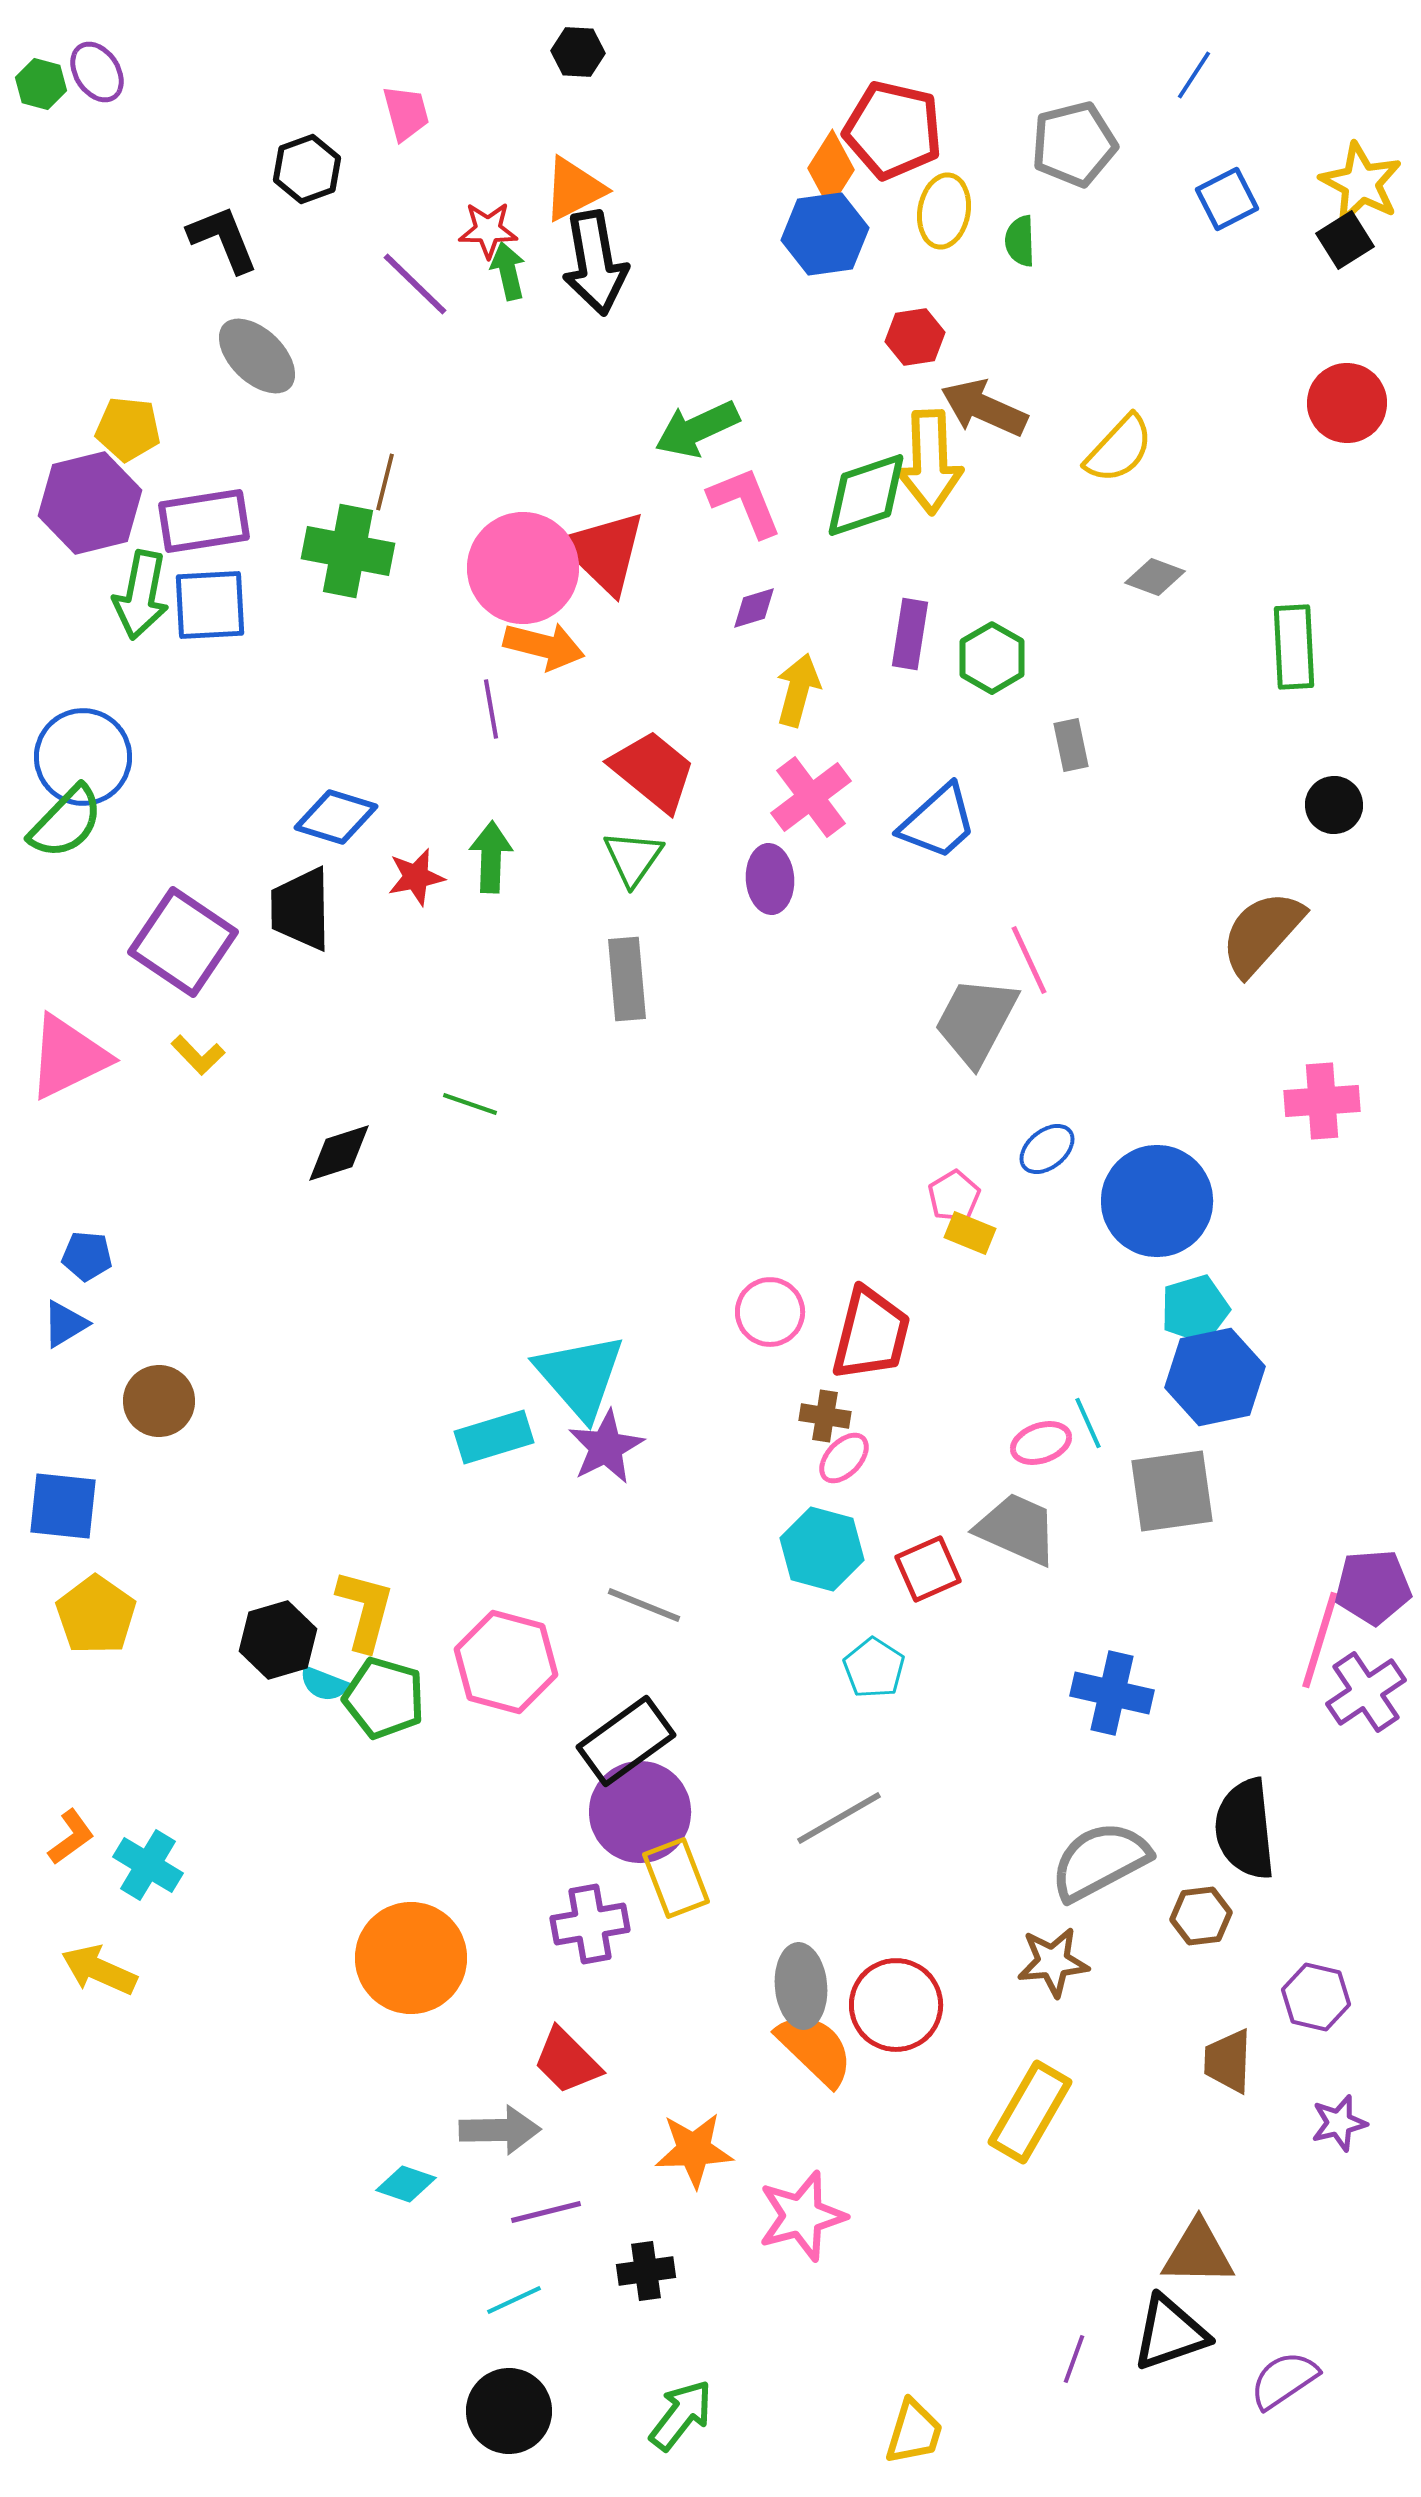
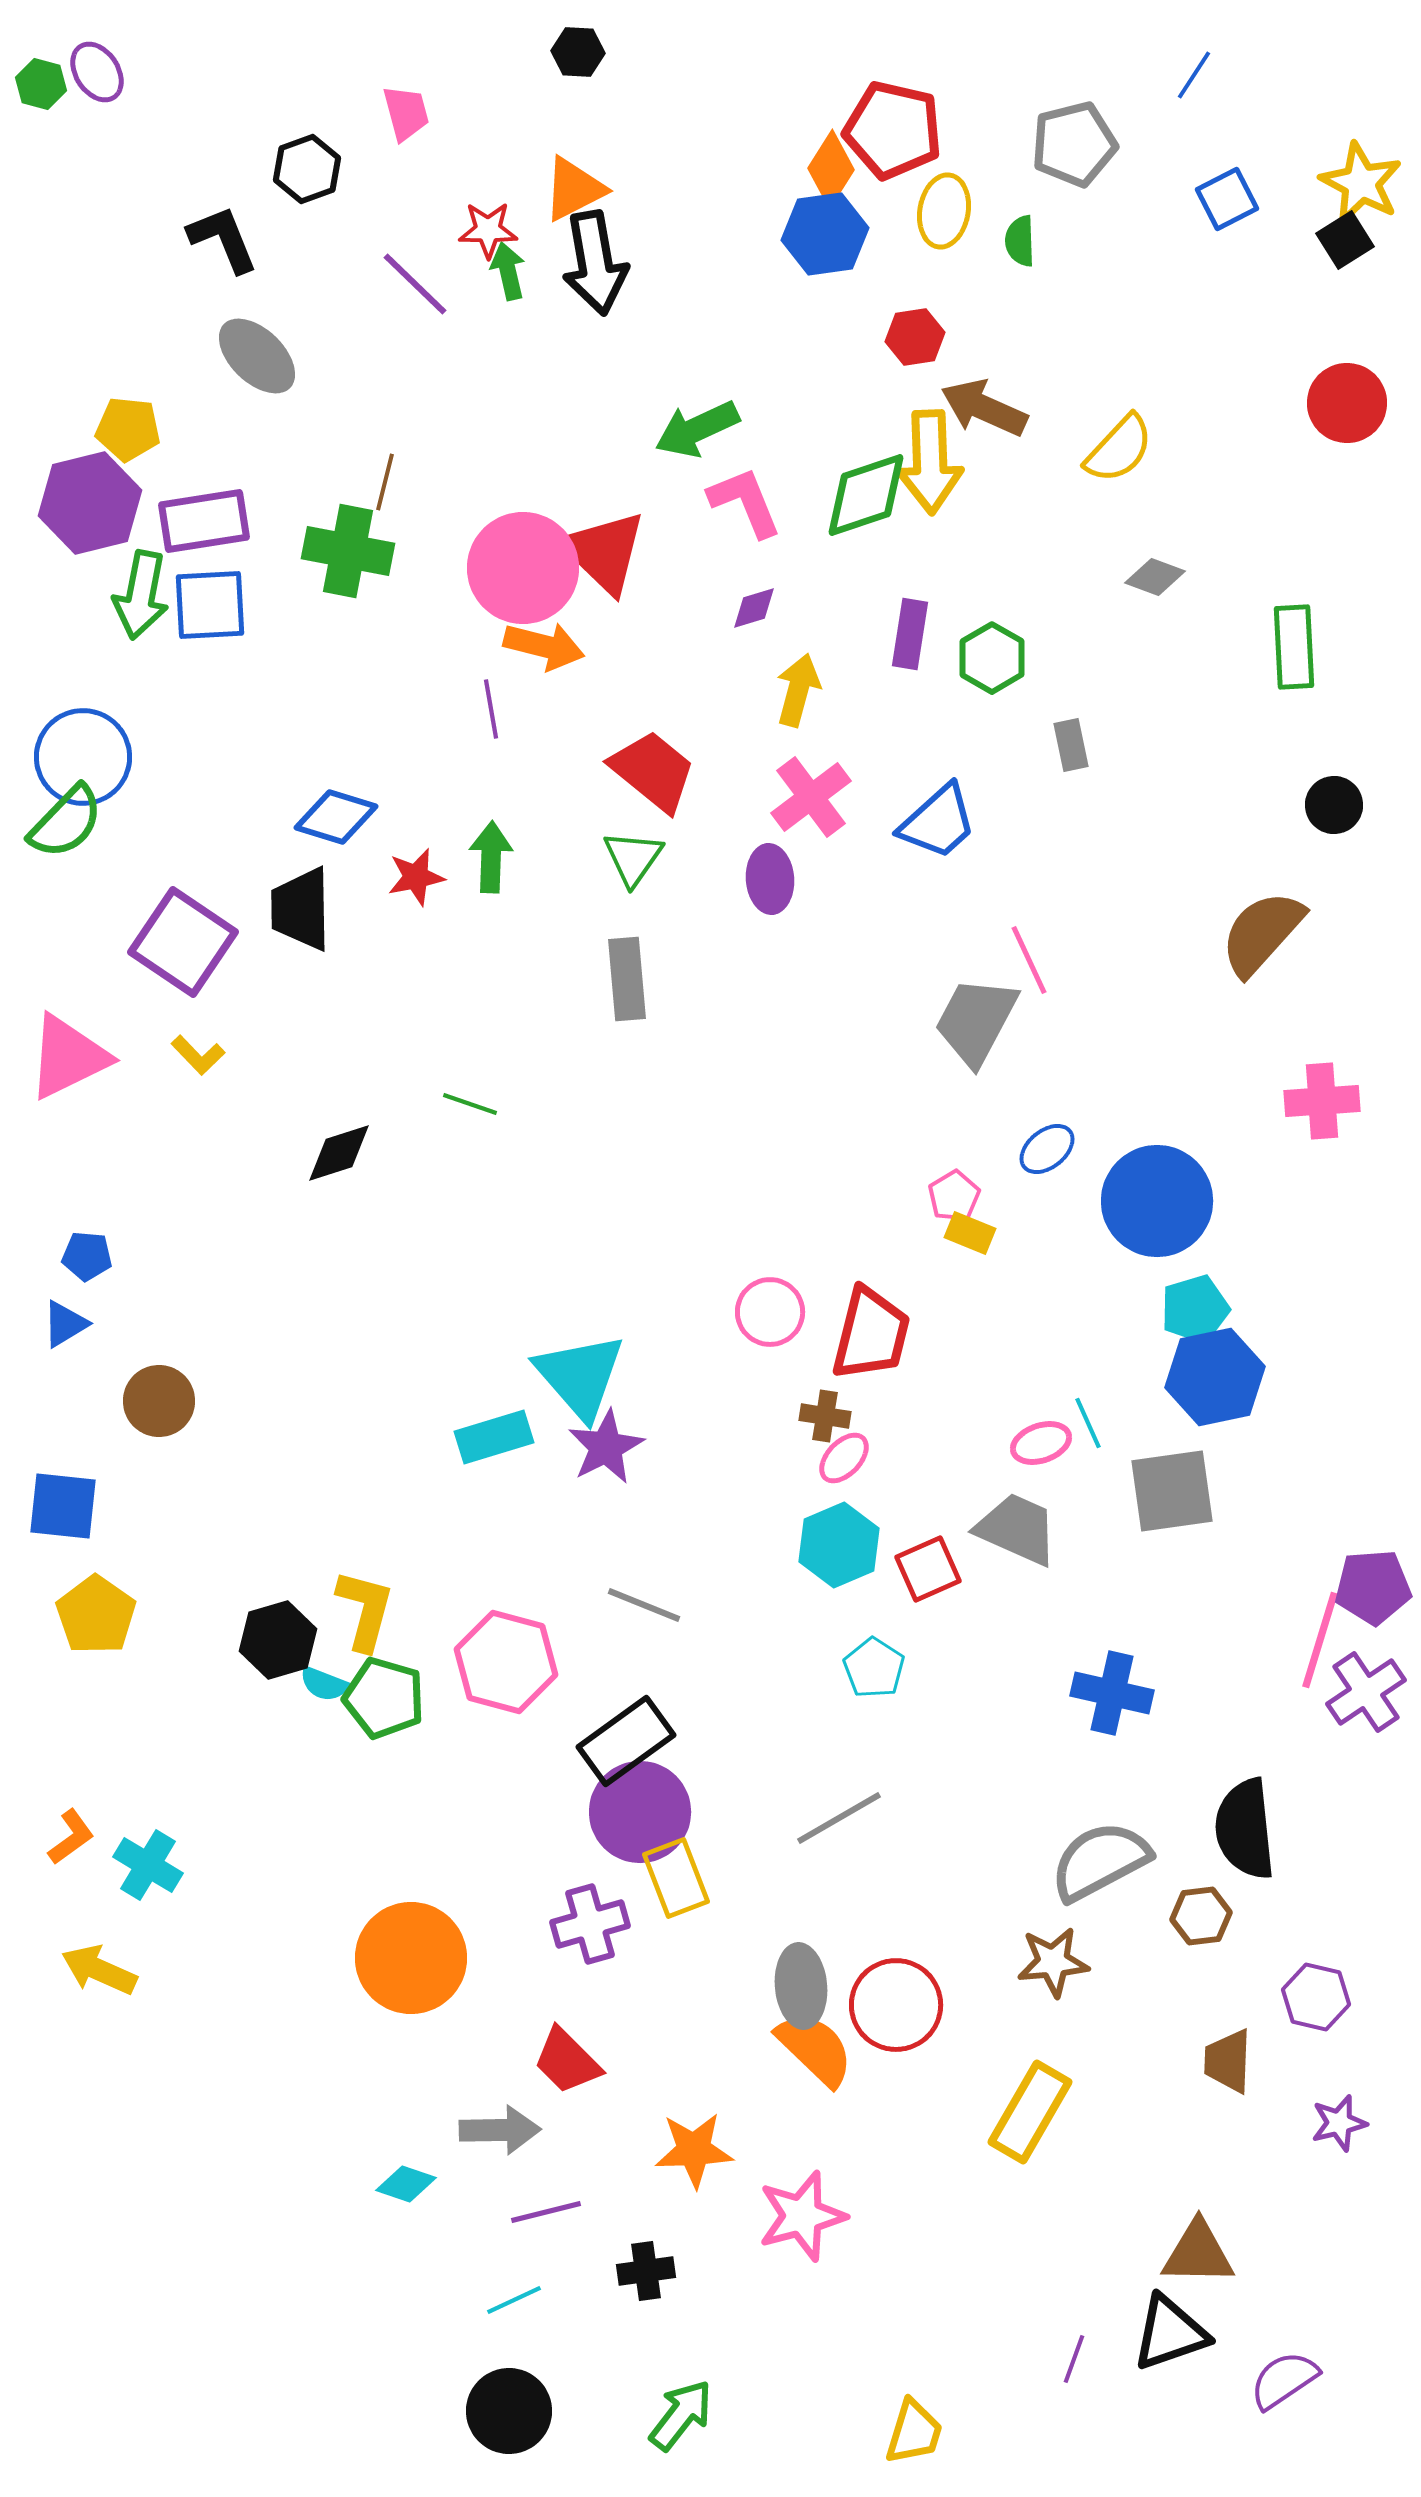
cyan hexagon at (822, 1549): moved 17 px right, 4 px up; rotated 22 degrees clockwise
purple cross at (590, 1924): rotated 6 degrees counterclockwise
